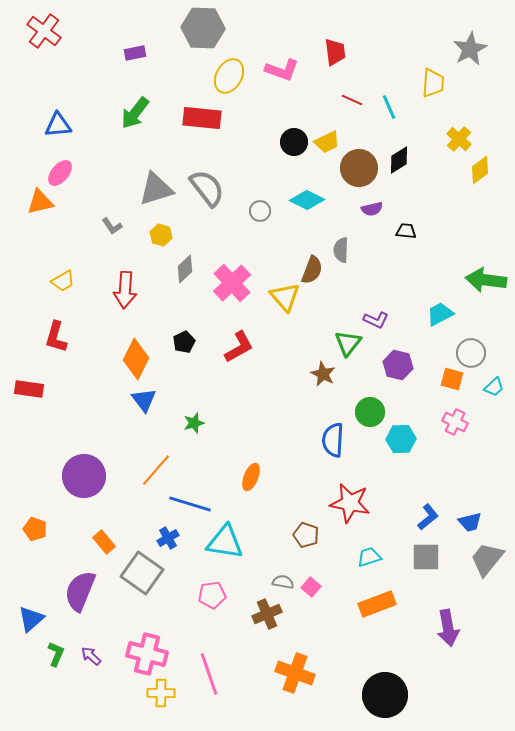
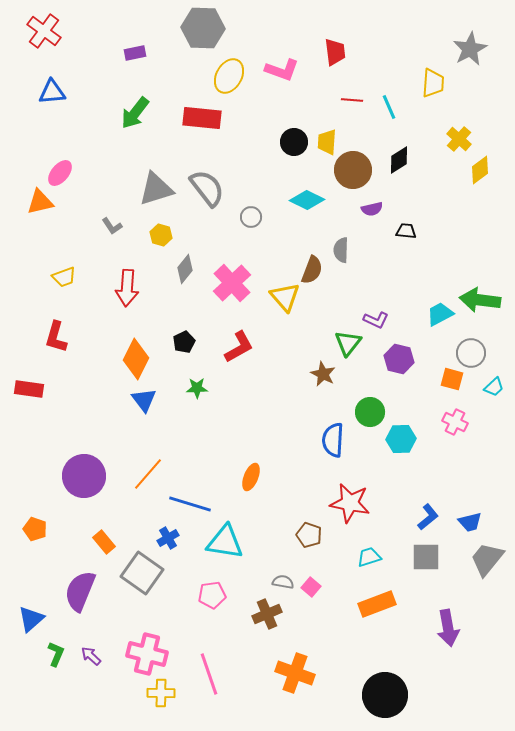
red line at (352, 100): rotated 20 degrees counterclockwise
blue triangle at (58, 125): moved 6 px left, 33 px up
yellow trapezoid at (327, 142): rotated 120 degrees clockwise
brown circle at (359, 168): moved 6 px left, 2 px down
gray circle at (260, 211): moved 9 px left, 6 px down
gray diamond at (185, 269): rotated 8 degrees counterclockwise
green arrow at (486, 280): moved 6 px left, 20 px down
yellow trapezoid at (63, 281): moved 1 px right, 4 px up; rotated 10 degrees clockwise
red arrow at (125, 290): moved 2 px right, 2 px up
purple hexagon at (398, 365): moved 1 px right, 6 px up
green star at (194, 423): moved 3 px right, 35 px up; rotated 15 degrees clockwise
orange line at (156, 470): moved 8 px left, 4 px down
brown pentagon at (306, 535): moved 3 px right
